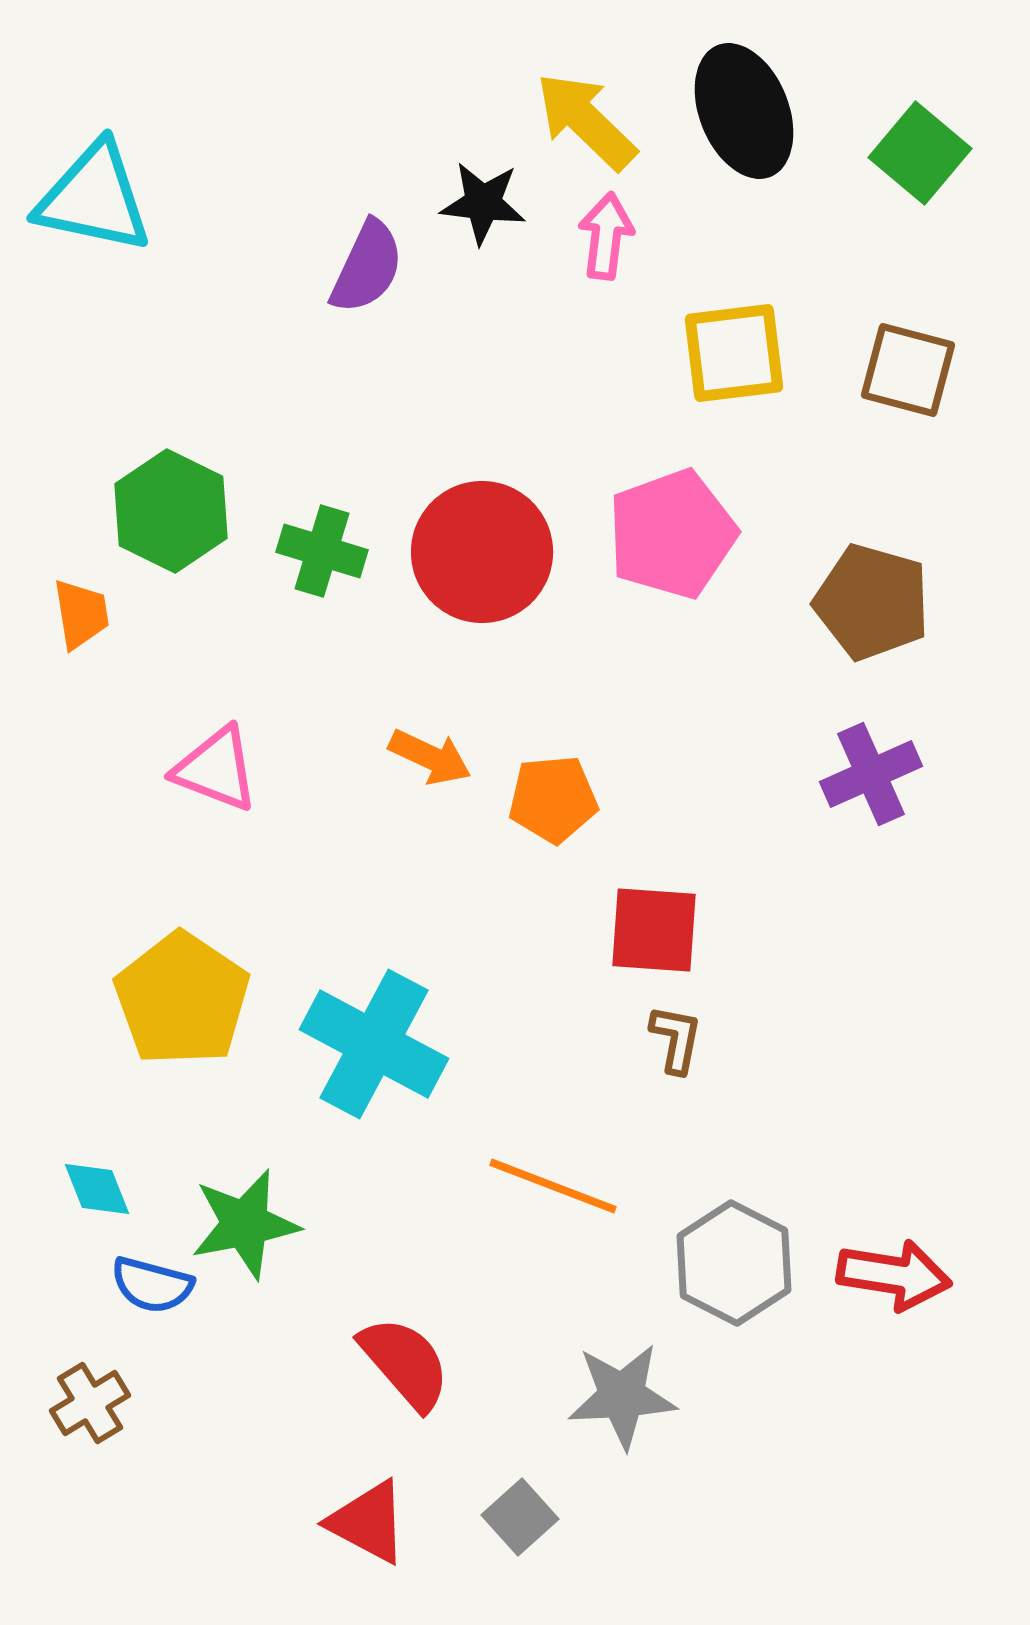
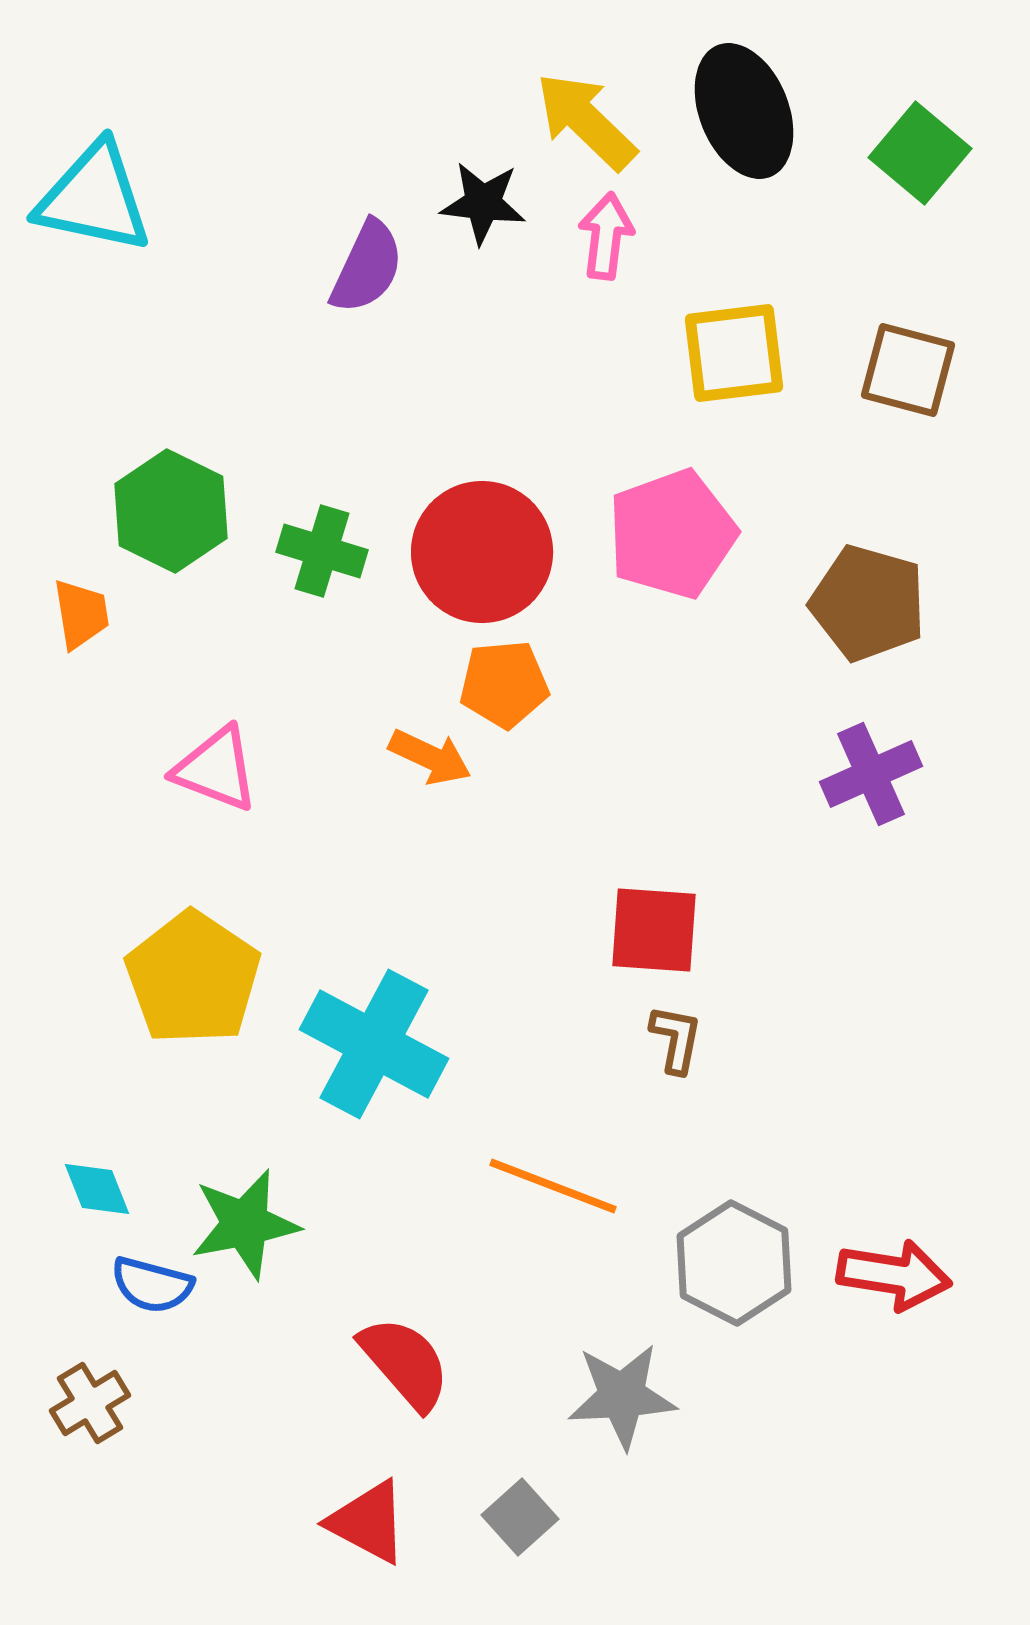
brown pentagon: moved 4 px left, 1 px down
orange pentagon: moved 49 px left, 115 px up
yellow pentagon: moved 11 px right, 21 px up
